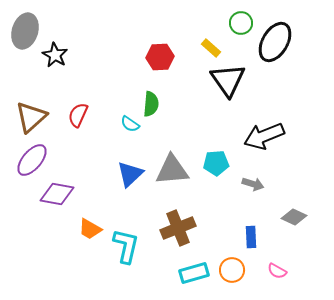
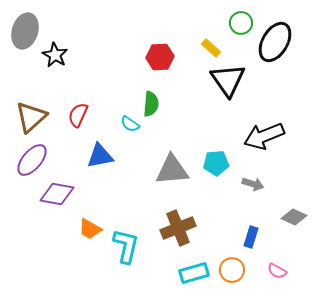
blue triangle: moved 30 px left, 18 px up; rotated 32 degrees clockwise
blue rectangle: rotated 20 degrees clockwise
